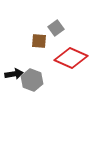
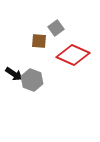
red diamond: moved 2 px right, 3 px up
black arrow: rotated 42 degrees clockwise
